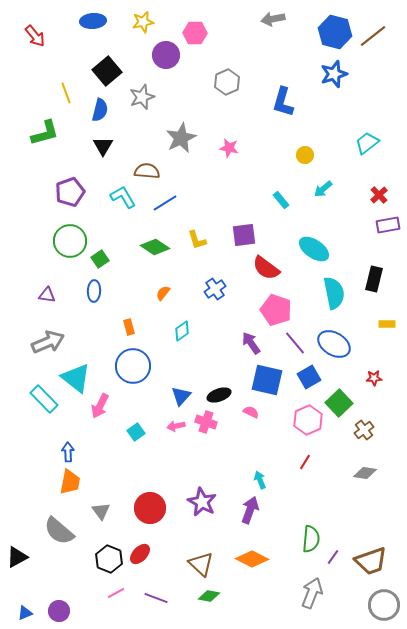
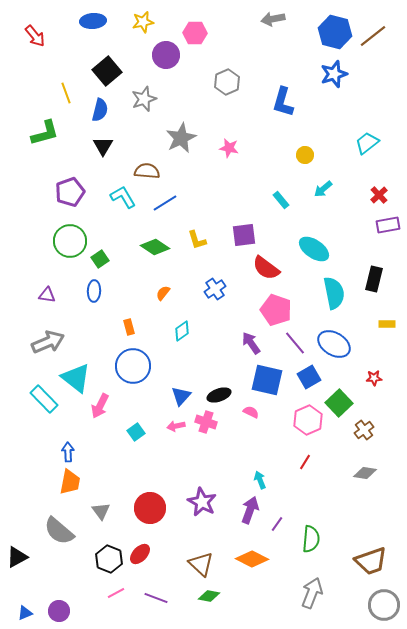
gray star at (142, 97): moved 2 px right, 2 px down
purple line at (333, 557): moved 56 px left, 33 px up
